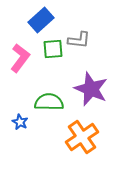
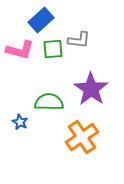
pink L-shape: moved 8 px up; rotated 68 degrees clockwise
purple star: rotated 12 degrees clockwise
